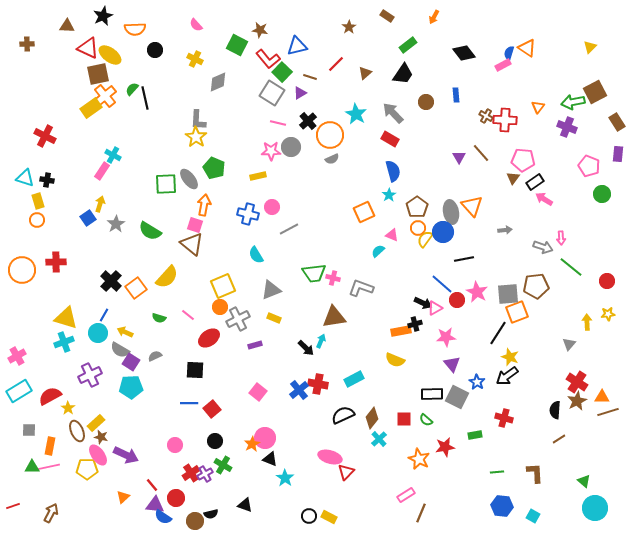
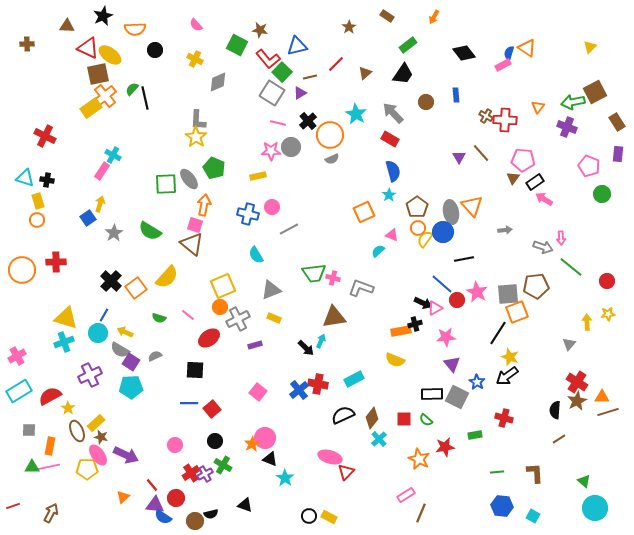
brown line at (310, 77): rotated 32 degrees counterclockwise
gray star at (116, 224): moved 2 px left, 9 px down
